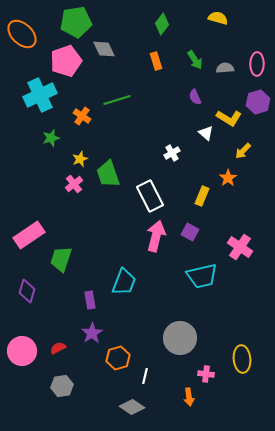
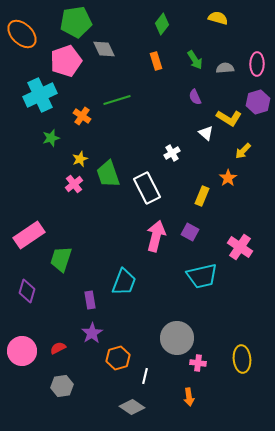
white rectangle at (150, 196): moved 3 px left, 8 px up
gray circle at (180, 338): moved 3 px left
pink cross at (206, 374): moved 8 px left, 11 px up
